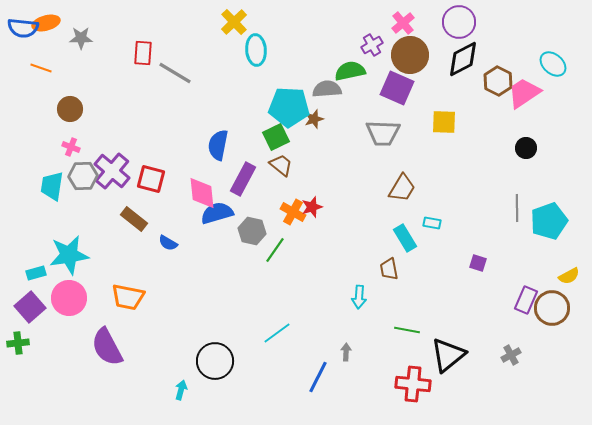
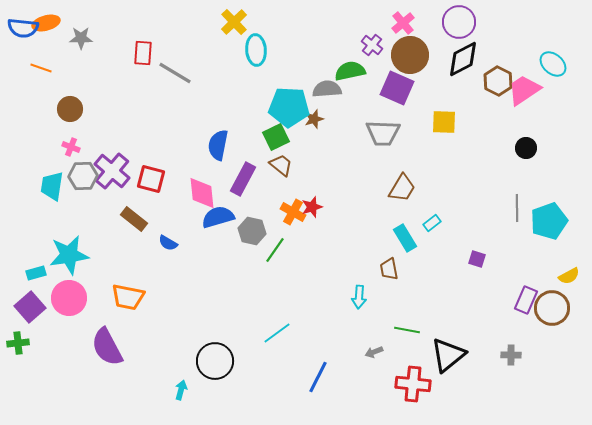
purple cross at (372, 45): rotated 20 degrees counterclockwise
pink trapezoid at (524, 93): moved 3 px up
blue semicircle at (217, 213): moved 1 px right, 4 px down
cyan rectangle at (432, 223): rotated 48 degrees counterclockwise
purple square at (478, 263): moved 1 px left, 4 px up
gray arrow at (346, 352): moved 28 px right; rotated 114 degrees counterclockwise
gray cross at (511, 355): rotated 30 degrees clockwise
